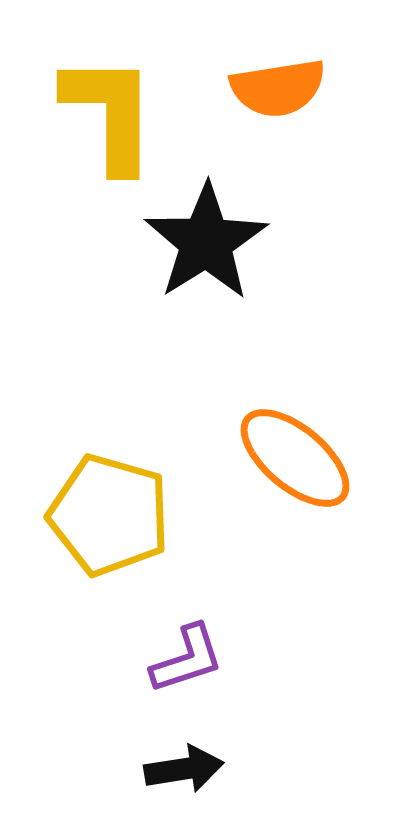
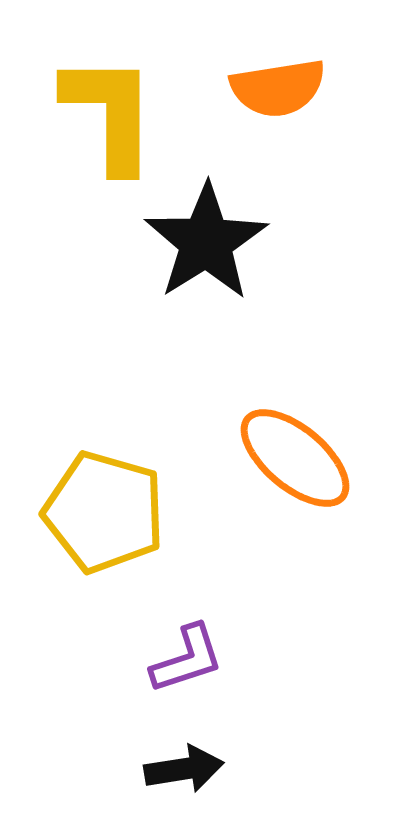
yellow pentagon: moved 5 px left, 3 px up
